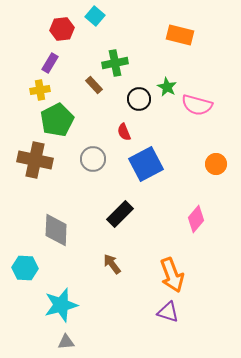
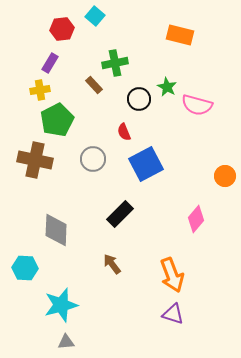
orange circle: moved 9 px right, 12 px down
purple triangle: moved 5 px right, 2 px down
